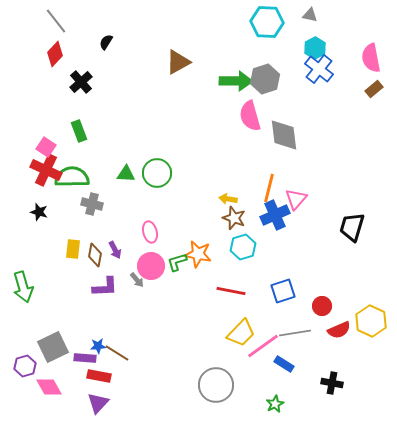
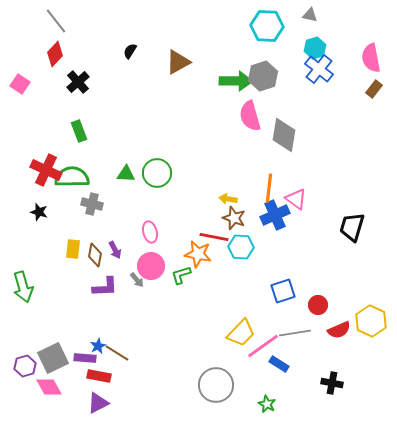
cyan hexagon at (267, 22): moved 4 px down
black semicircle at (106, 42): moved 24 px right, 9 px down
cyan hexagon at (315, 48): rotated 10 degrees clockwise
gray hexagon at (265, 79): moved 2 px left, 3 px up
black cross at (81, 82): moved 3 px left
brown rectangle at (374, 89): rotated 12 degrees counterclockwise
gray diamond at (284, 135): rotated 16 degrees clockwise
pink square at (46, 147): moved 26 px left, 63 px up
orange line at (269, 188): rotated 8 degrees counterclockwise
pink triangle at (296, 199): rotated 35 degrees counterclockwise
cyan hexagon at (243, 247): moved 2 px left; rotated 20 degrees clockwise
green L-shape at (177, 262): moved 4 px right, 13 px down
red line at (231, 291): moved 17 px left, 54 px up
red circle at (322, 306): moved 4 px left, 1 px up
blue star at (98, 346): rotated 21 degrees counterclockwise
gray square at (53, 347): moved 11 px down
blue rectangle at (284, 364): moved 5 px left
purple triangle at (98, 403): rotated 20 degrees clockwise
green star at (275, 404): moved 8 px left; rotated 18 degrees counterclockwise
